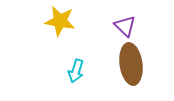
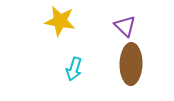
brown ellipse: rotated 9 degrees clockwise
cyan arrow: moved 2 px left, 2 px up
